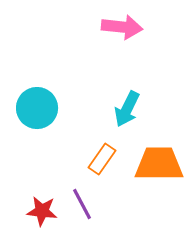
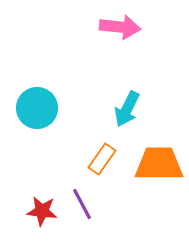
pink arrow: moved 2 px left
